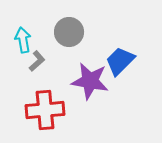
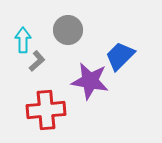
gray circle: moved 1 px left, 2 px up
cyan arrow: rotated 10 degrees clockwise
blue trapezoid: moved 5 px up
red cross: moved 1 px right
